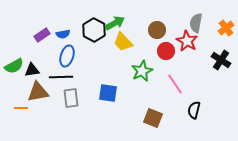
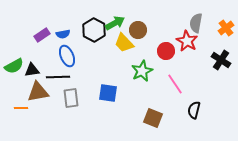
brown circle: moved 19 px left
yellow trapezoid: moved 1 px right, 1 px down
blue ellipse: rotated 40 degrees counterclockwise
black line: moved 3 px left
